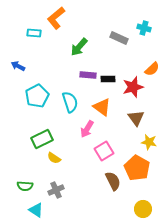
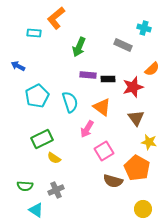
gray rectangle: moved 4 px right, 7 px down
green arrow: rotated 18 degrees counterclockwise
brown semicircle: rotated 132 degrees clockwise
